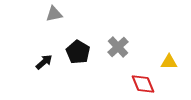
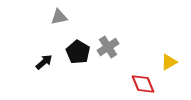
gray triangle: moved 5 px right, 3 px down
gray cross: moved 10 px left; rotated 10 degrees clockwise
yellow triangle: rotated 30 degrees counterclockwise
